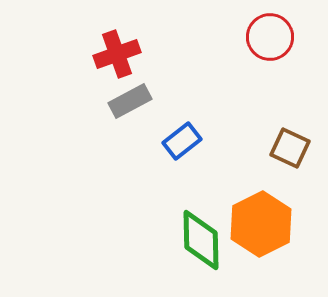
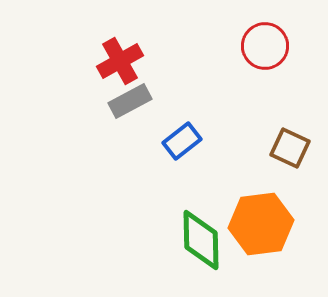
red circle: moved 5 px left, 9 px down
red cross: moved 3 px right, 7 px down; rotated 9 degrees counterclockwise
orange hexagon: rotated 20 degrees clockwise
